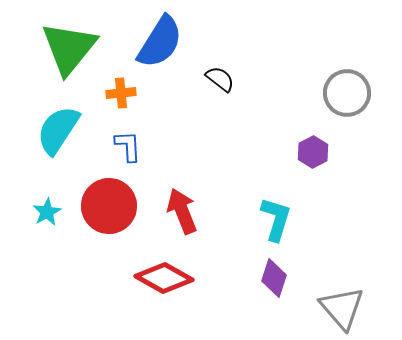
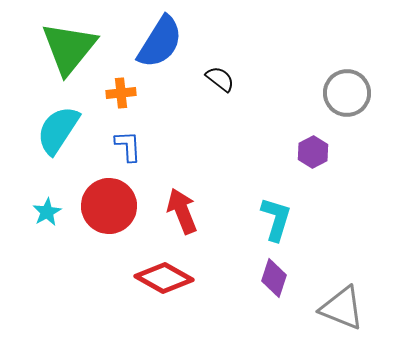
gray triangle: rotated 27 degrees counterclockwise
